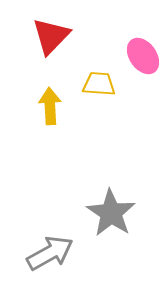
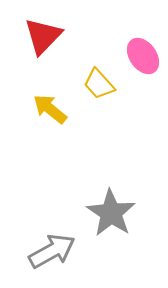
red triangle: moved 8 px left
yellow trapezoid: rotated 136 degrees counterclockwise
yellow arrow: moved 3 px down; rotated 48 degrees counterclockwise
gray arrow: moved 2 px right, 2 px up
